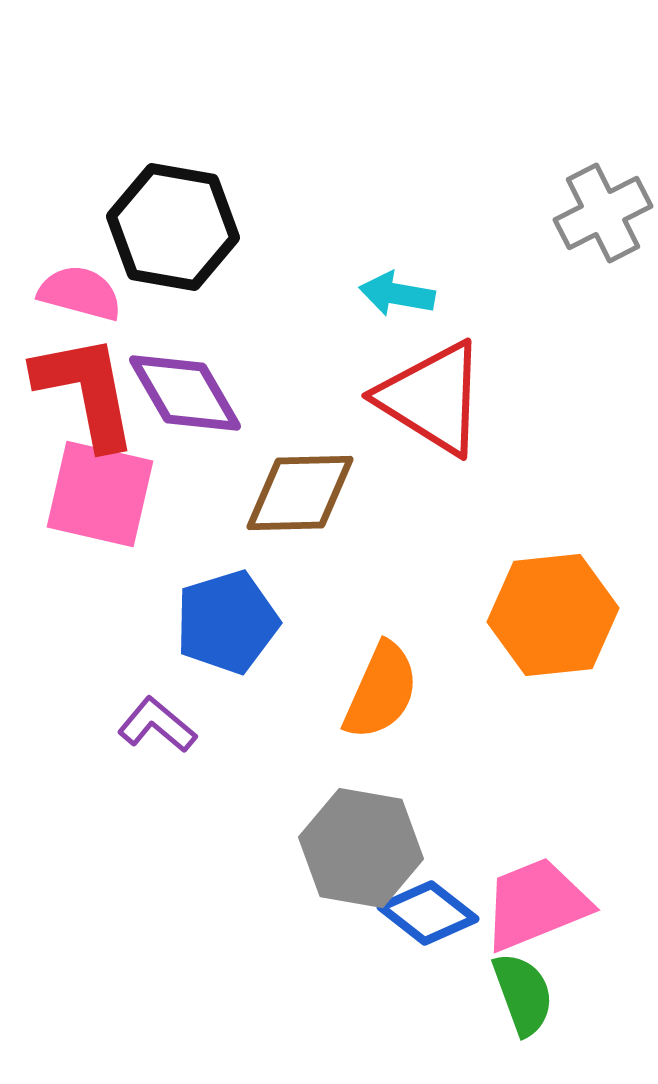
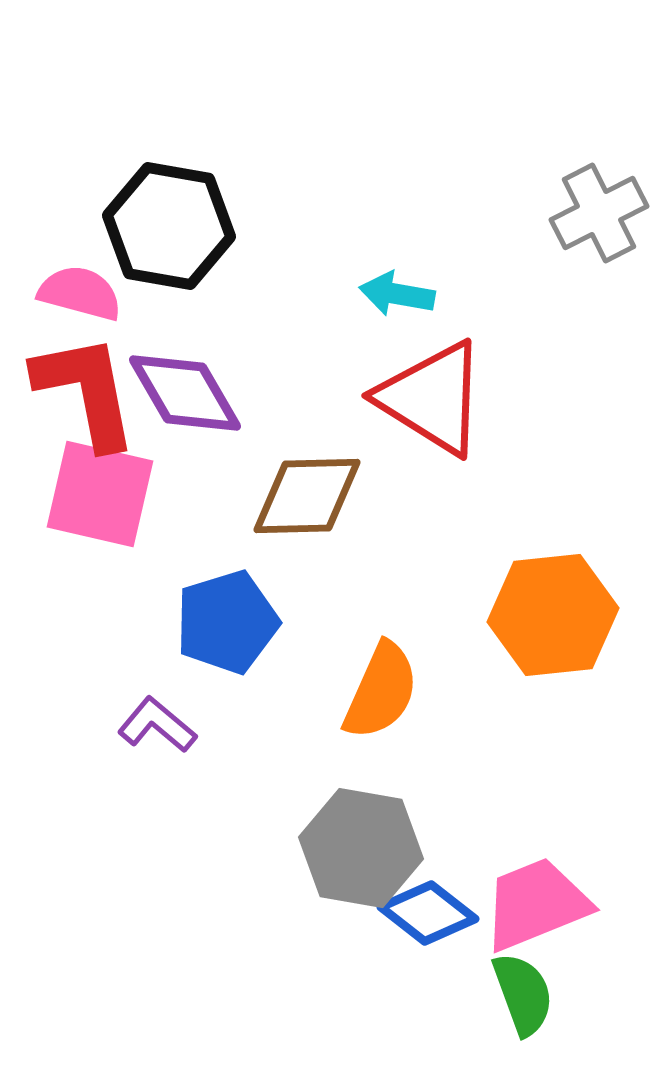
gray cross: moved 4 px left
black hexagon: moved 4 px left, 1 px up
brown diamond: moved 7 px right, 3 px down
